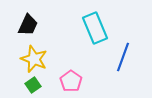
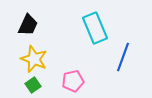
pink pentagon: moved 2 px right; rotated 25 degrees clockwise
